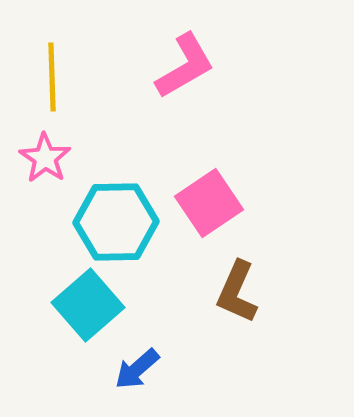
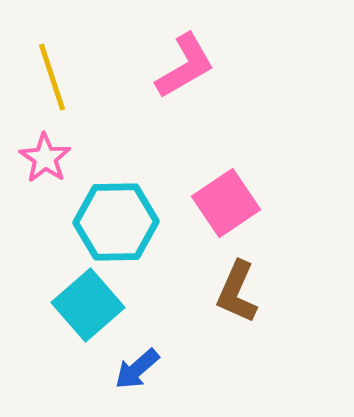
yellow line: rotated 16 degrees counterclockwise
pink square: moved 17 px right
